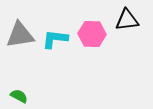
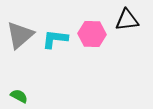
gray triangle: rotated 32 degrees counterclockwise
